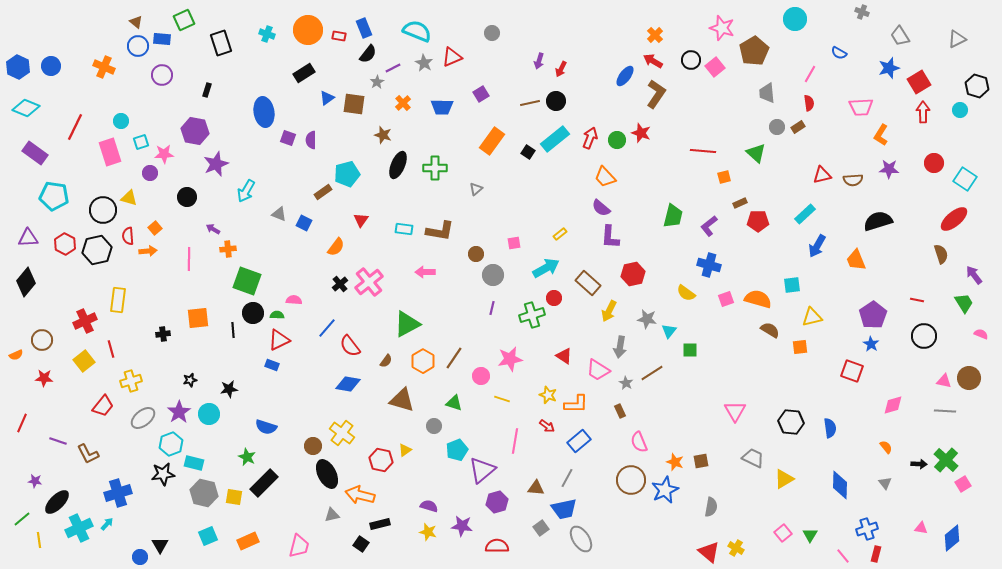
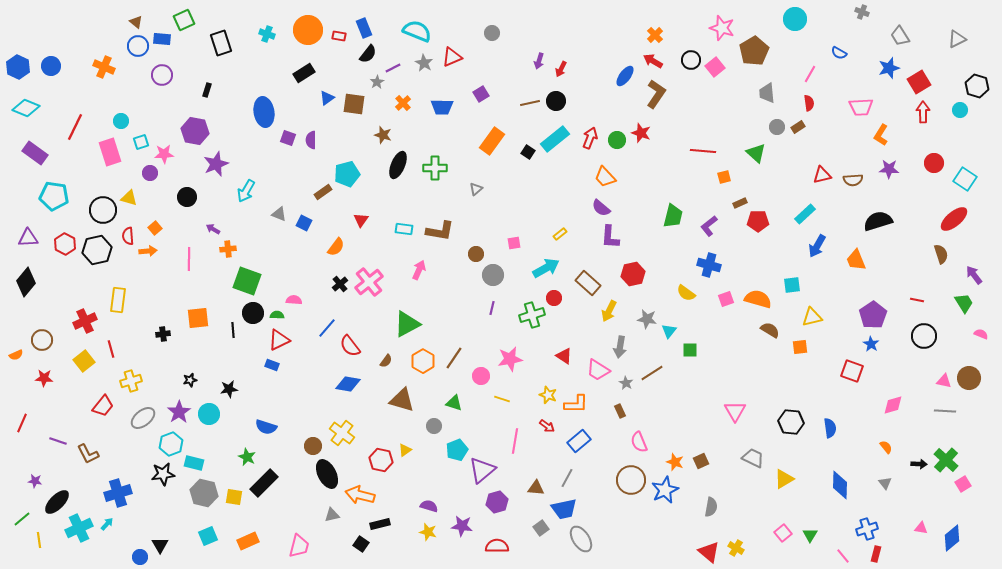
pink arrow at (425, 272): moved 6 px left, 2 px up; rotated 114 degrees clockwise
brown square at (701, 461): rotated 14 degrees counterclockwise
